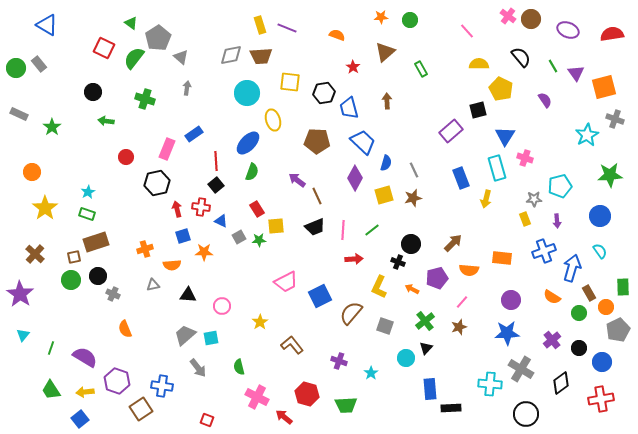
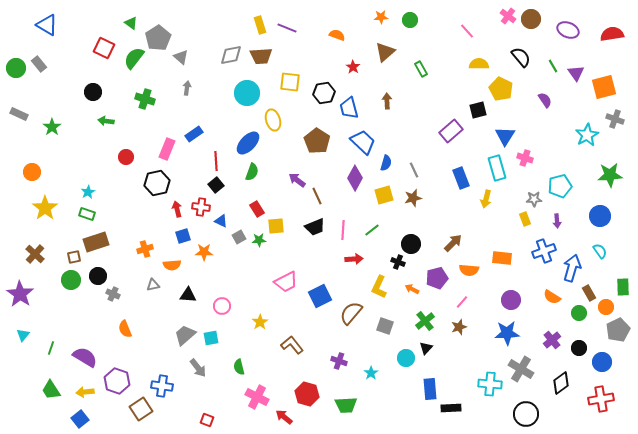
brown pentagon at (317, 141): rotated 30 degrees clockwise
